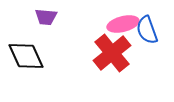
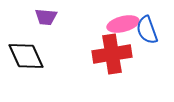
red cross: moved 1 px down; rotated 30 degrees clockwise
